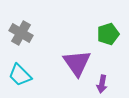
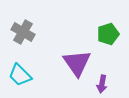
gray cross: moved 2 px right, 1 px up
